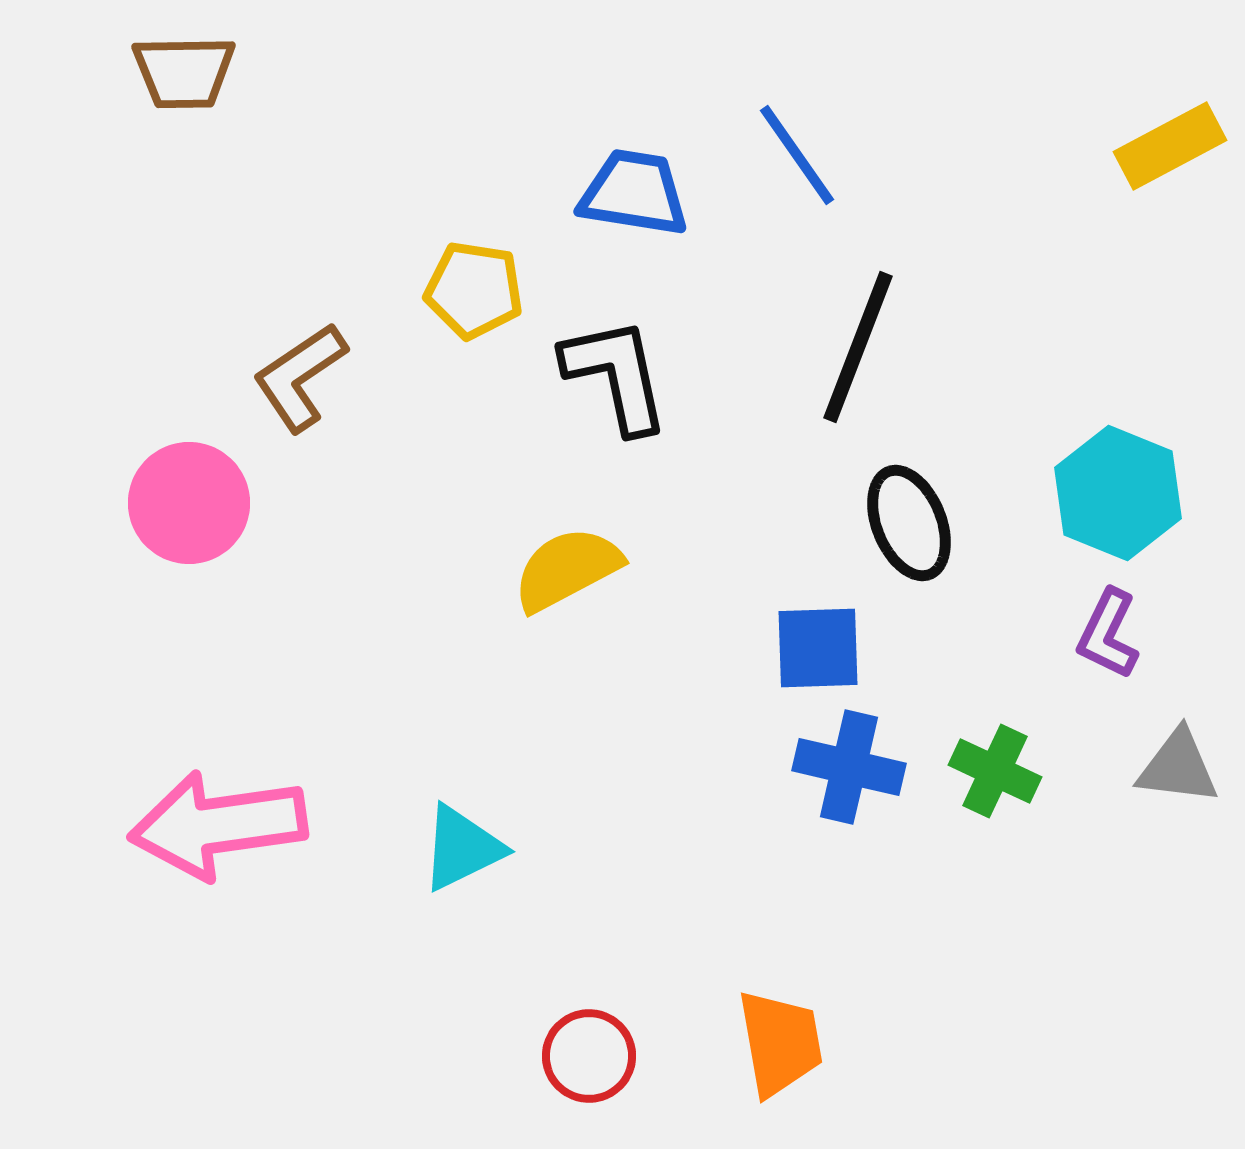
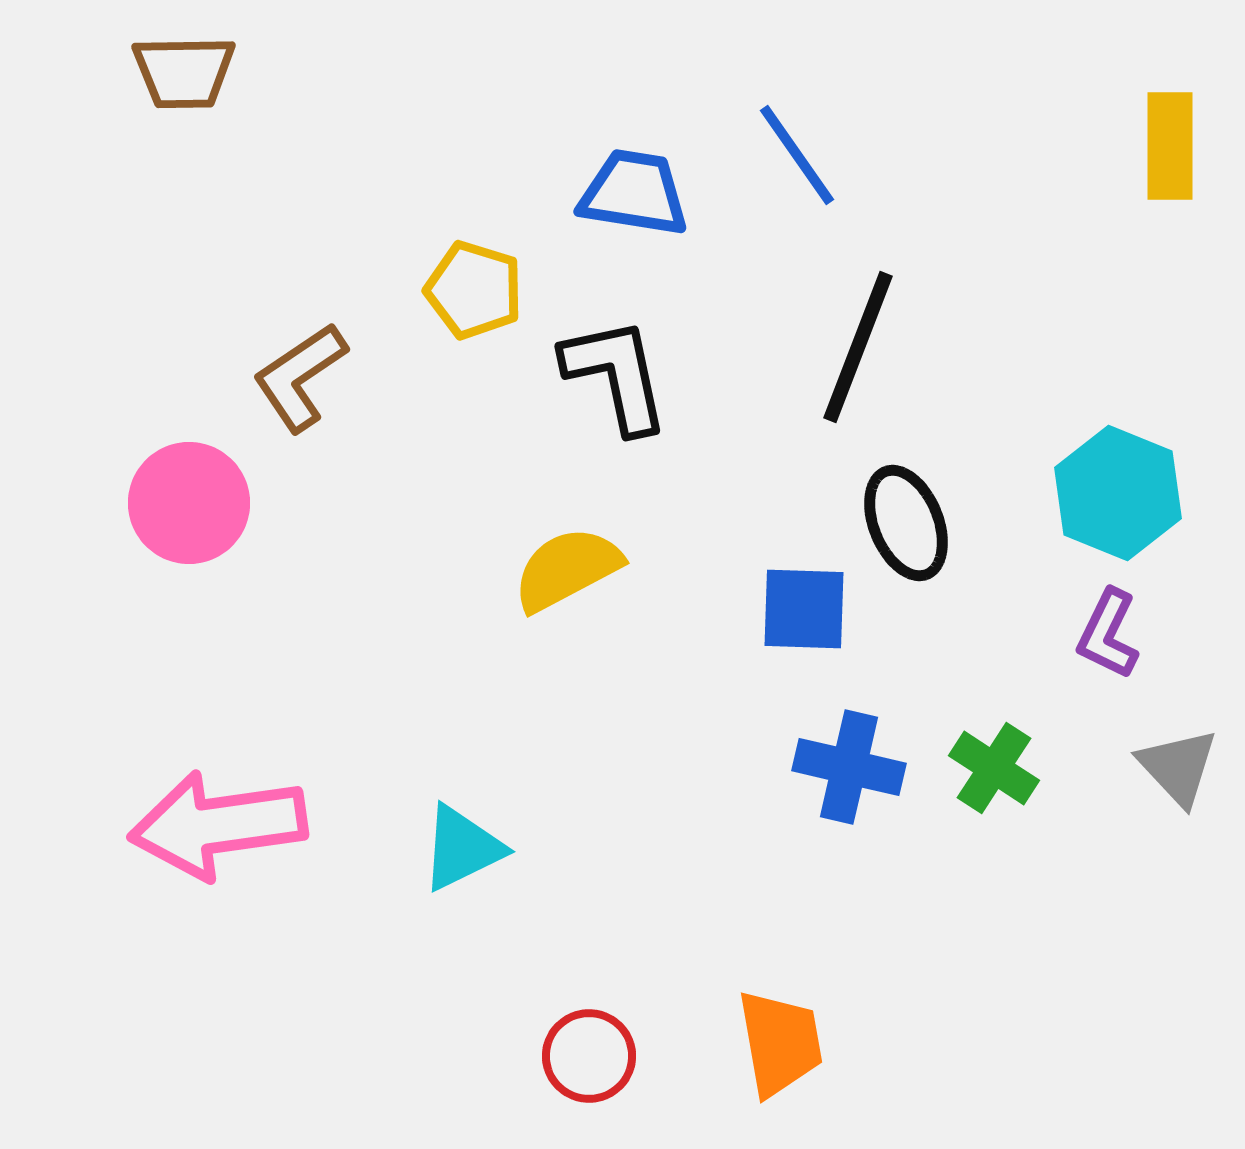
yellow rectangle: rotated 62 degrees counterclockwise
yellow pentagon: rotated 8 degrees clockwise
black ellipse: moved 3 px left
blue square: moved 14 px left, 39 px up; rotated 4 degrees clockwise
gray triangle: rotated 40 degrees clockwise
green cross: moved 1 px left, 3 px up; rotated 8 degrees clockwise
